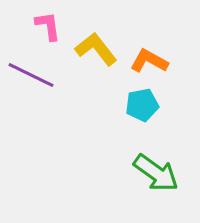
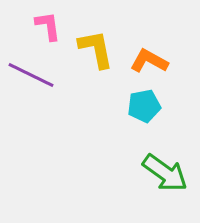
yellow L-shape: rotated 27 degrees clockwise
cyan pentagon: moved 2 px right, 1 px down
green arrow: moved 9 px right
